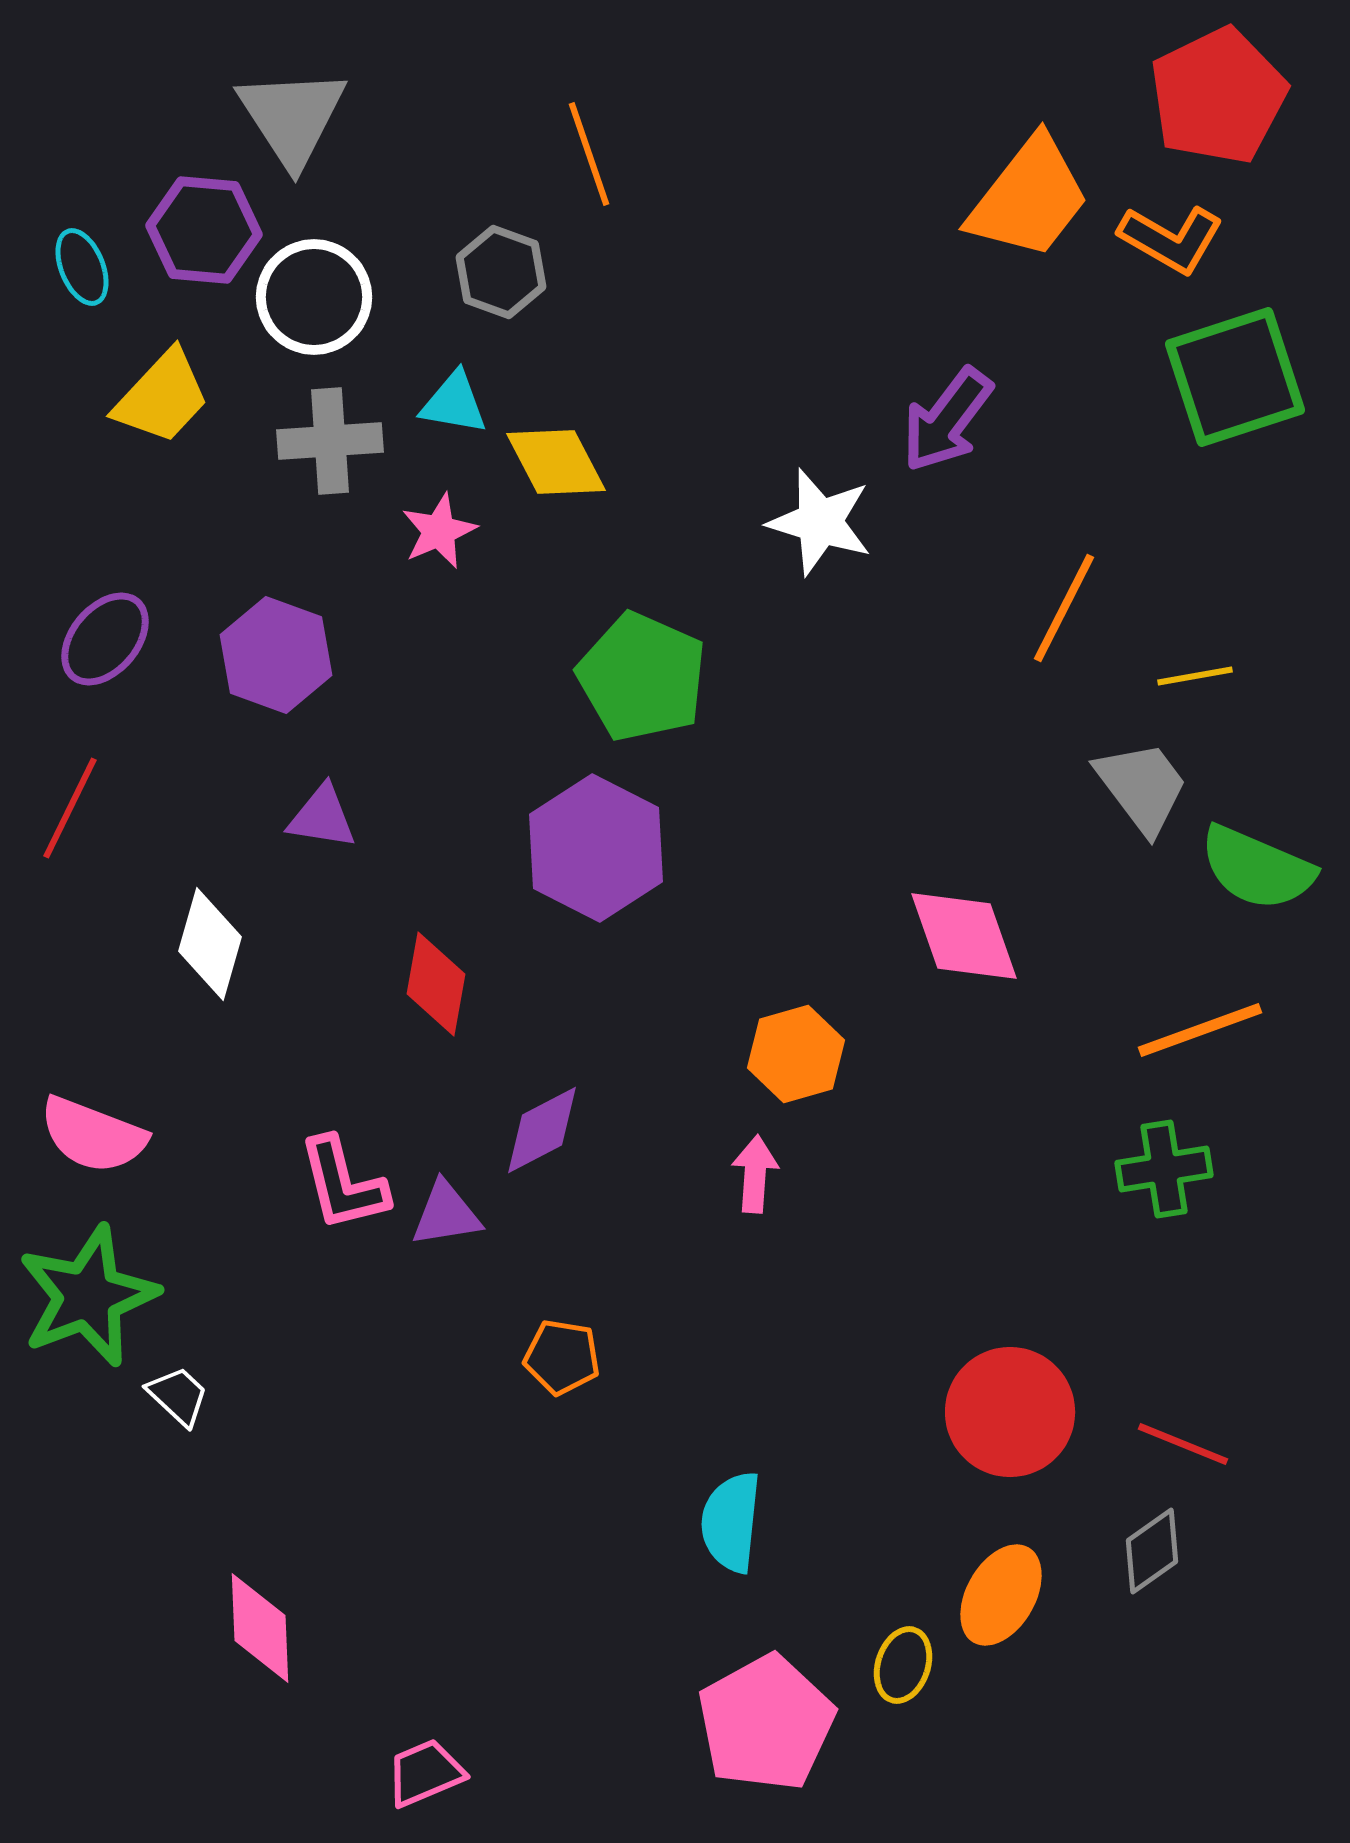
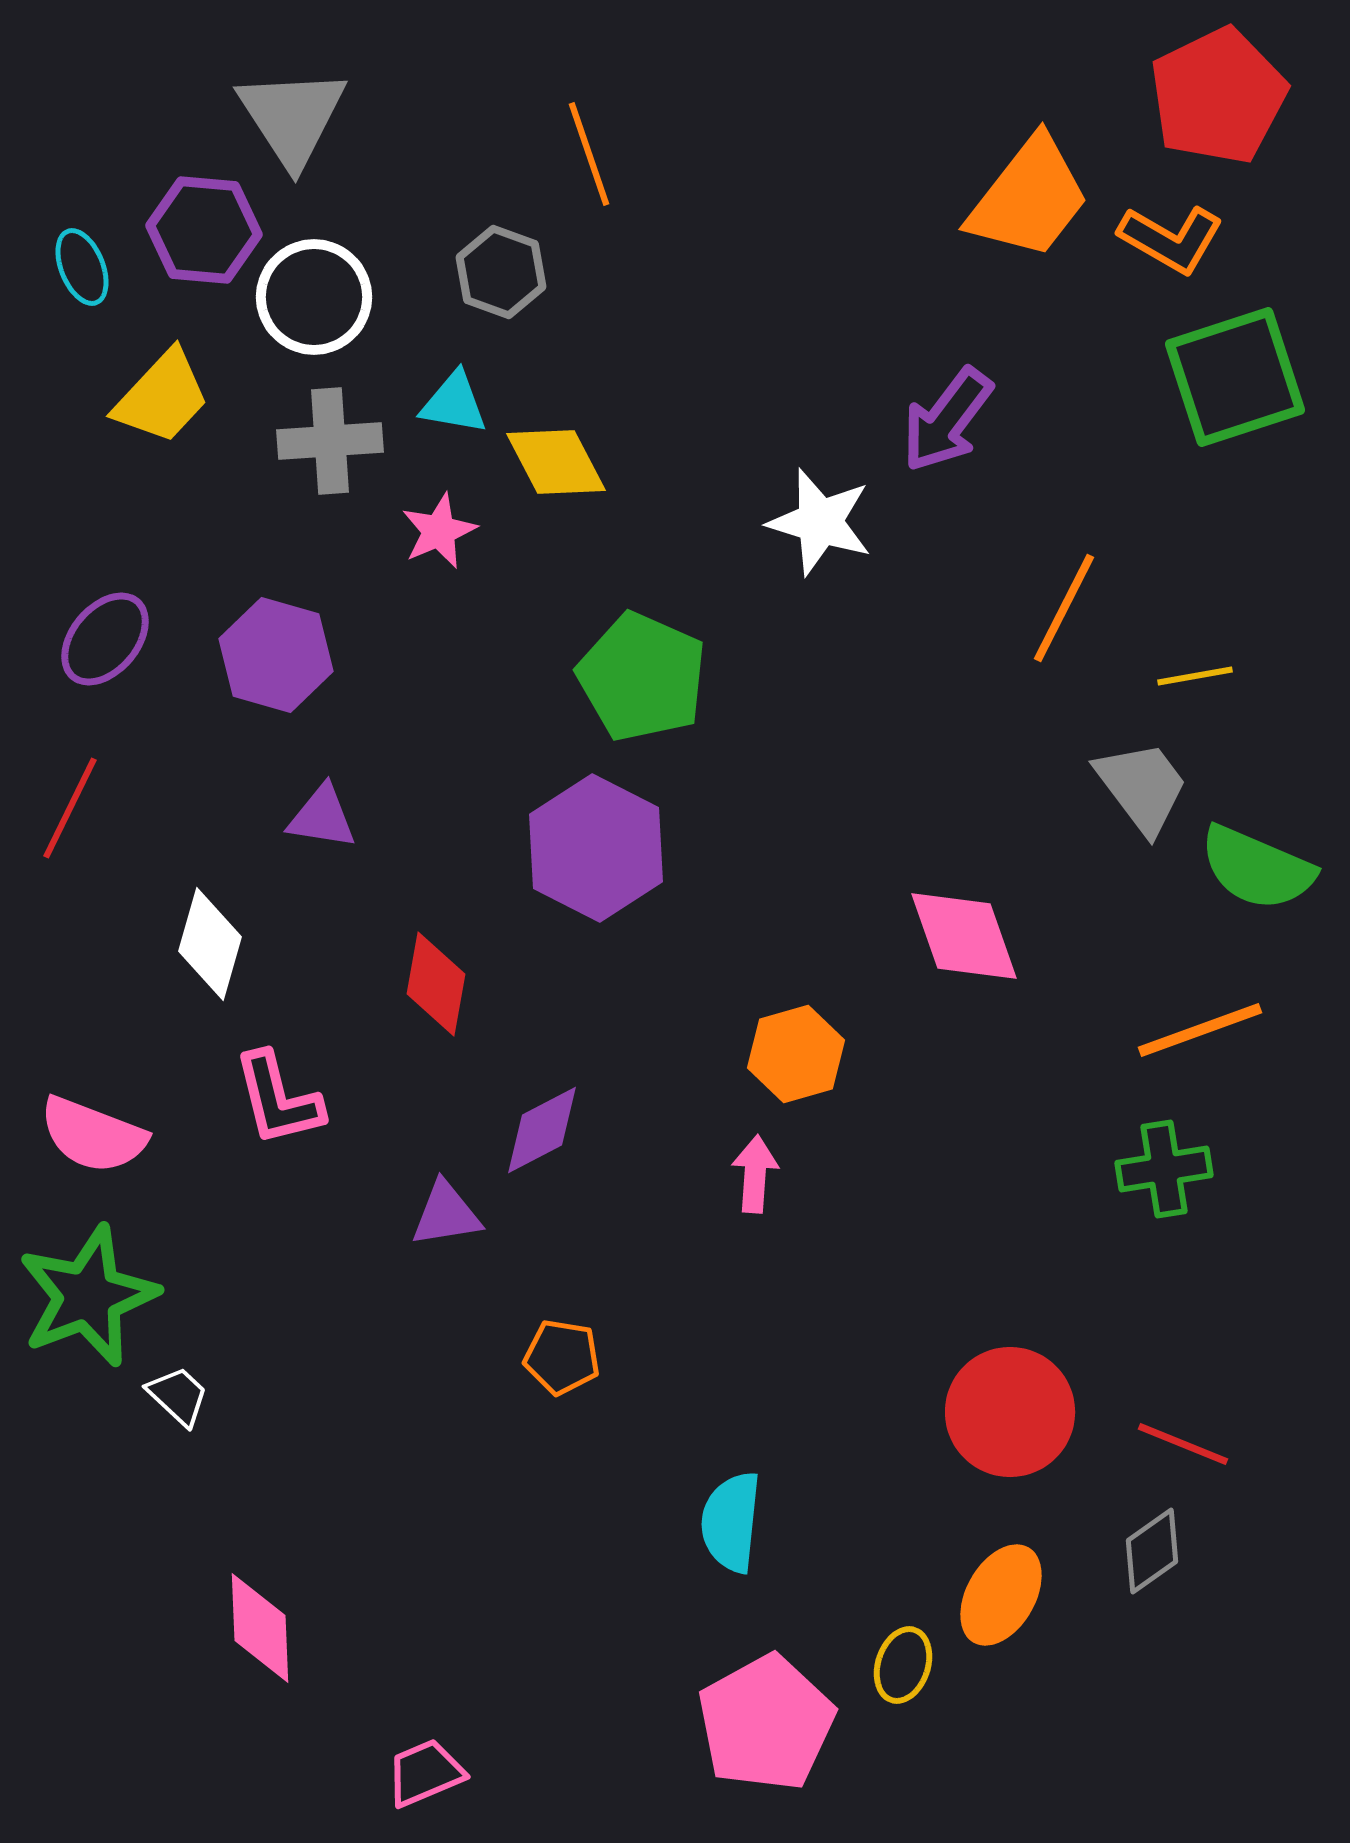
purple hexagon at (276, 655): rotated 4 degrees counterclockwise
pink L-shape at (343, 1184): moved 65 px left, 85 px up
